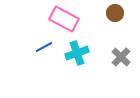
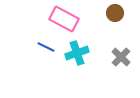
blue line: moved 2 px right; rotated 54 degrees clockwise
